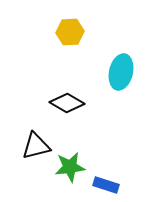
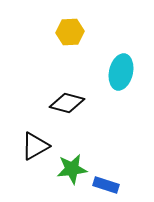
black diamond: rotated 16 degrees counterclockwise
black triangle: moved 1 px left; rotated 16 degrees counterclockwise
green star: moved 2 px right, 2 px down
